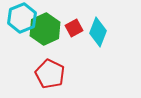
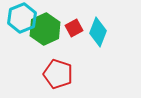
red pentagon: moved 8 px right; rotated 8 degrees counterclockwise
